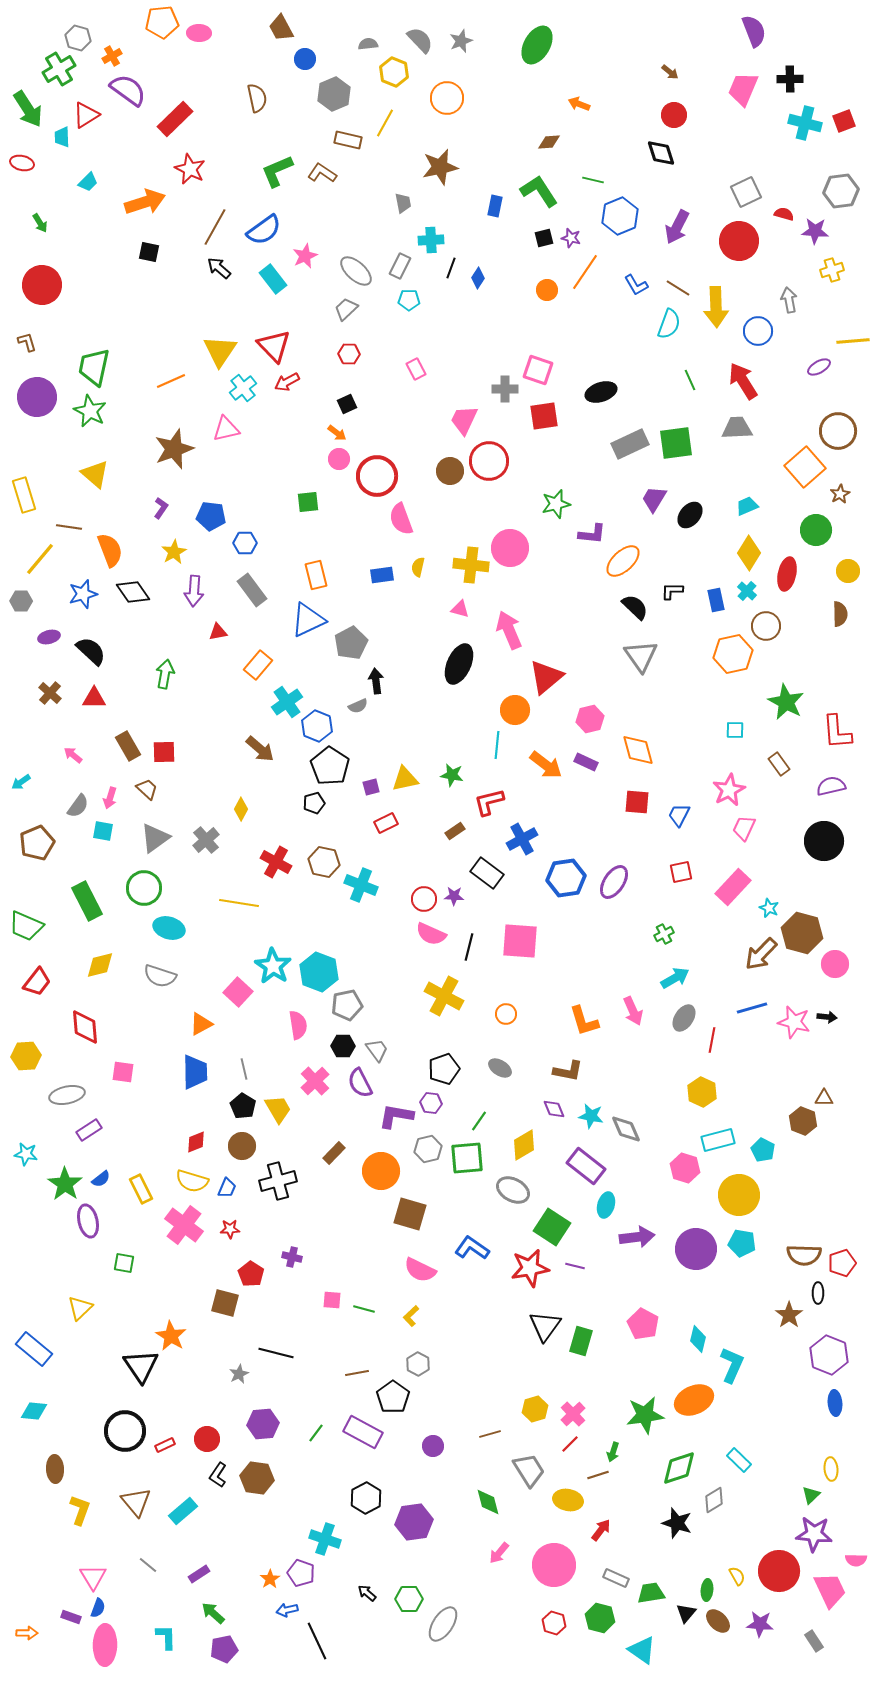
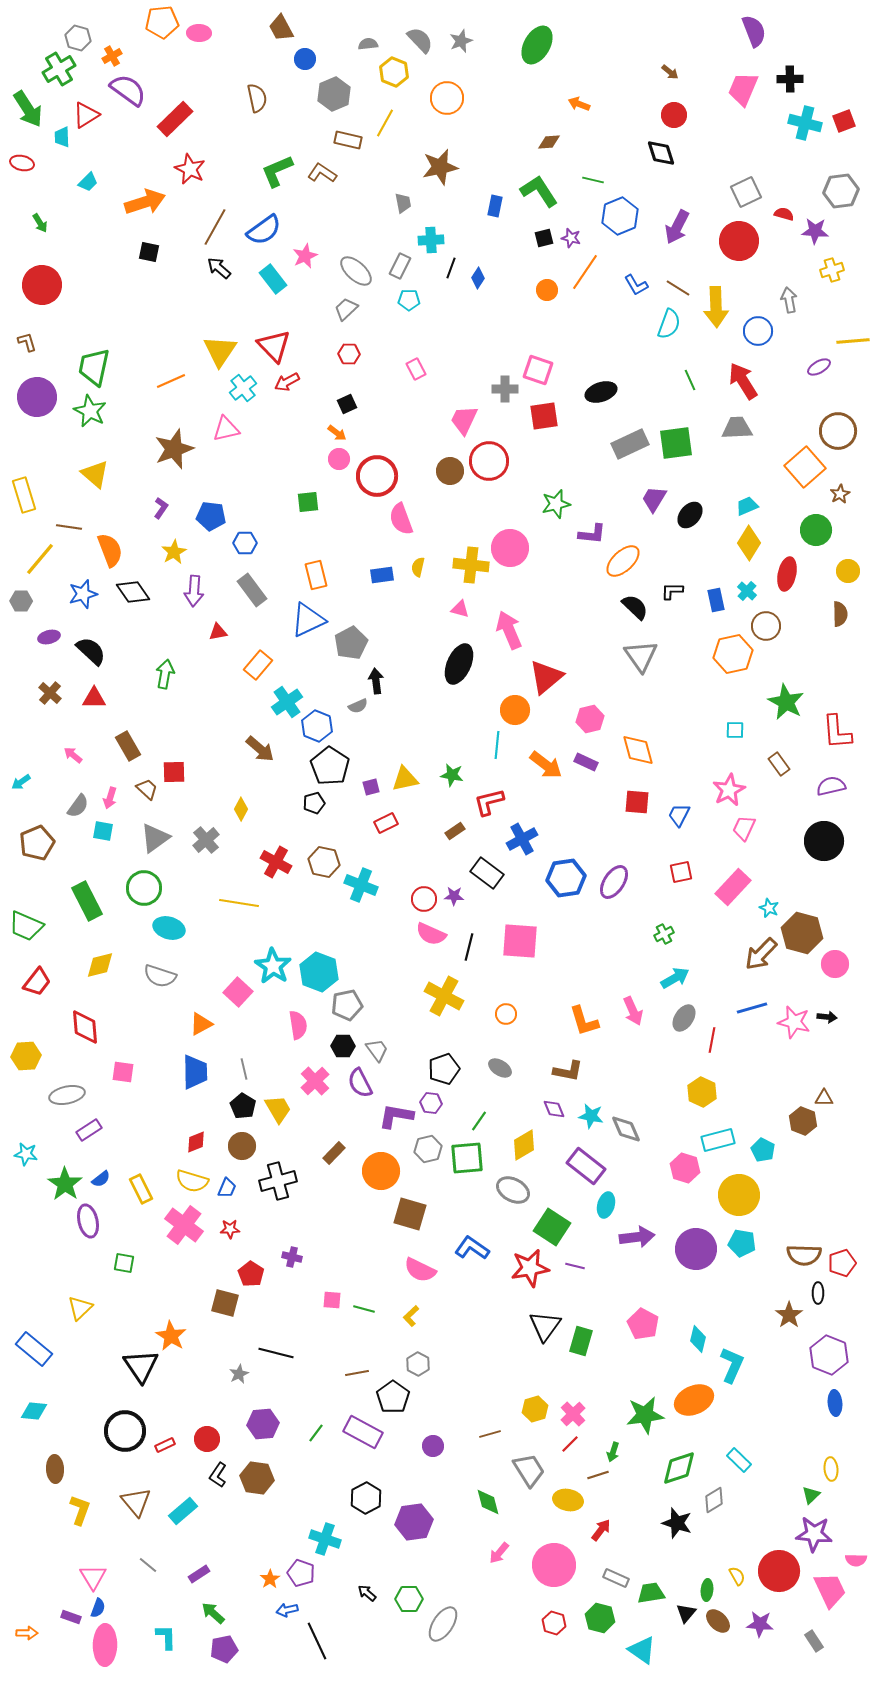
yellow diamond at (749, 553): moved 10 px up
red square at (164, 752): moved 10 px right, 20 px down
